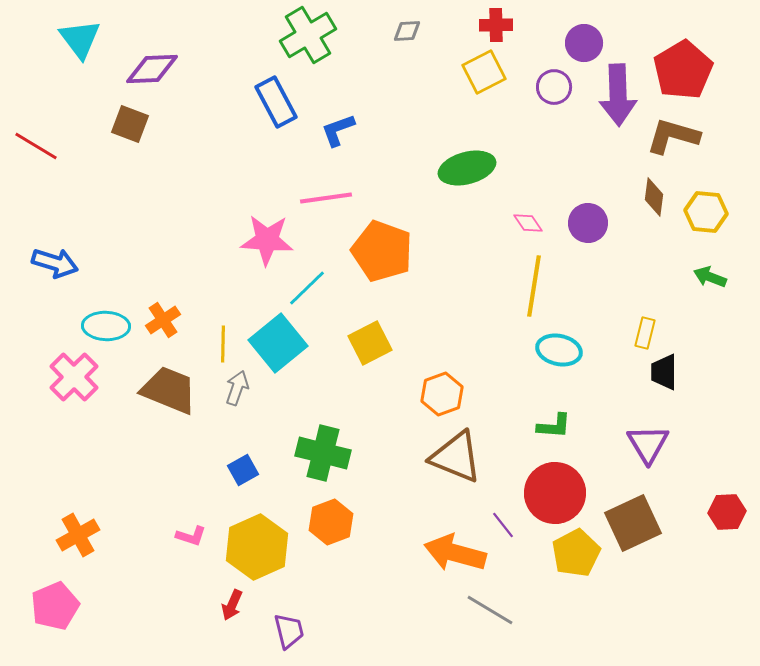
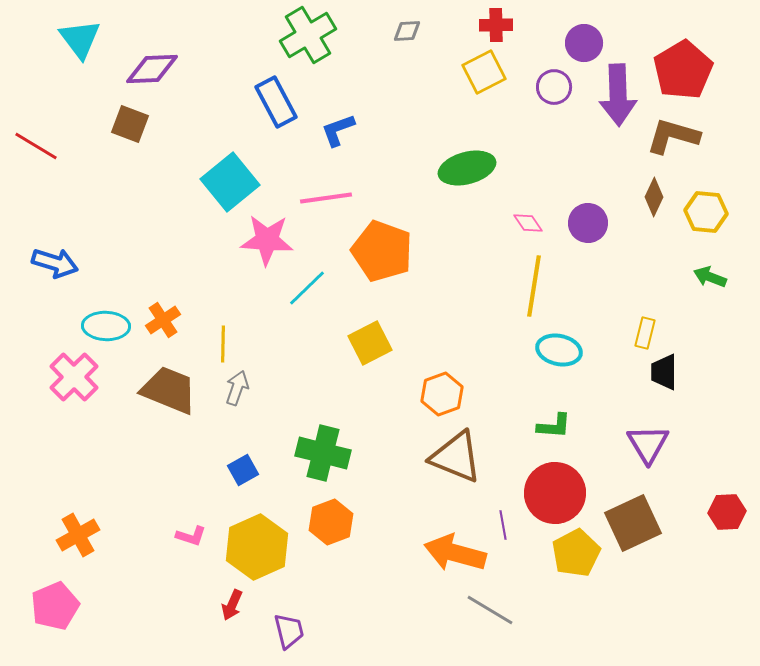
brown diamond at (654, 197): rotated 18 degrees clockwise
cyan square at (278, 343): moved 48 px left, 161 px up
purple line at (503, 525): rotated 28 degrees clockwise
